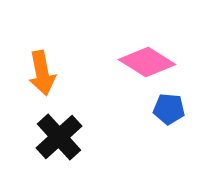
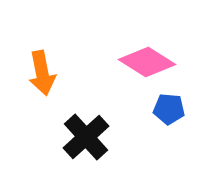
black cross: moved 27 px right
